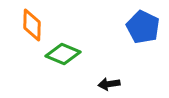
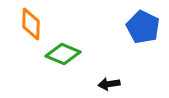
orange diamond: moved 1 px left, 1 px up
